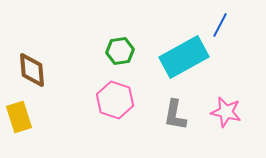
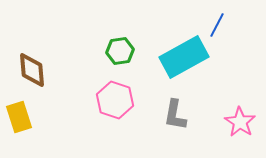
blue line: moved 3 px left
pink star: moved 14 px right, 10 px down; rotated 20 degrees clockwise
